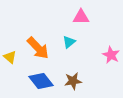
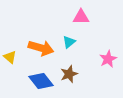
orange arrow: moved 3 px right; rotated 30 degrees counterclockwise
pink star: moved 3 px left, 4 px down; rotated 18 degrees clockwise
brown star: moved 4 px left, 7 px up; rotated 12 degrees counterclockwise
